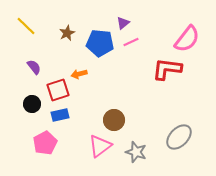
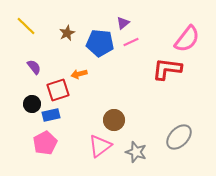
blue rectangle: moved 9 px left
